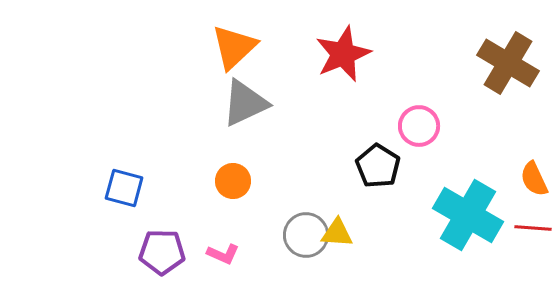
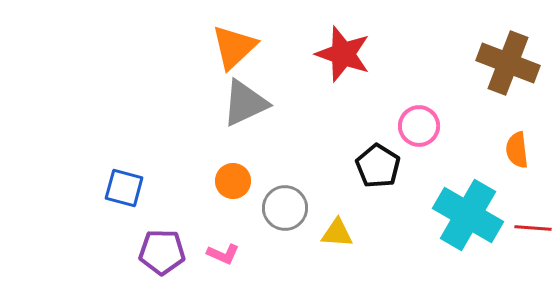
red star: rotated 30 degrees counterclockwise
brown cross: rotated 10 degrees counterclockwise
orange semicircle: moved 17 px left, 29 px up; rotated 18 degrees clockwise
gray circle: moved 21 px left, 27 px up
